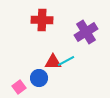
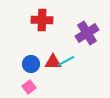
purple cross: moved 1 px right, 1 px down
blue circle: moved 8 px left, 14 px up
pink square: moved 10 px right
